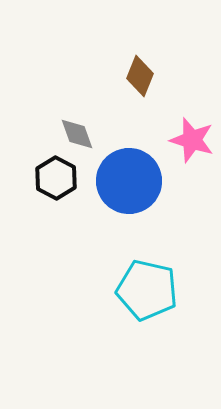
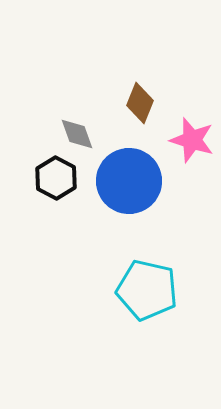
brown diamond: moved 27 px down
